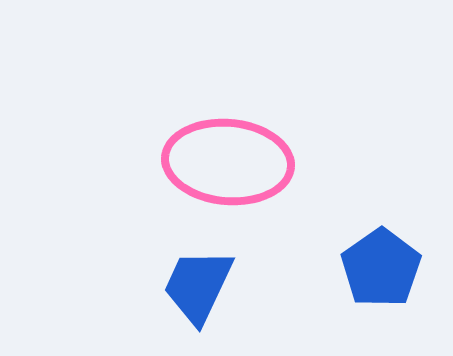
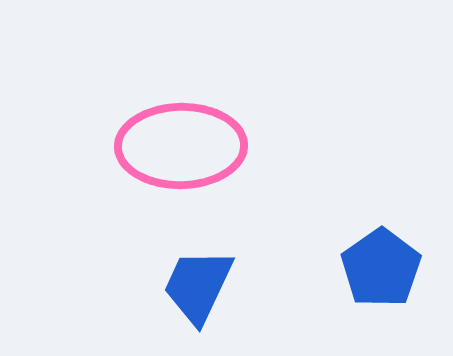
pink ellipse: moved 47 px left, 16 px up; rotated 6 degrees counterclockwise
